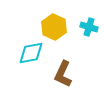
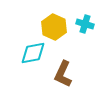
cyan cross: moved 4 px left, 3 px up
cyan diamond: moved 2 px right
